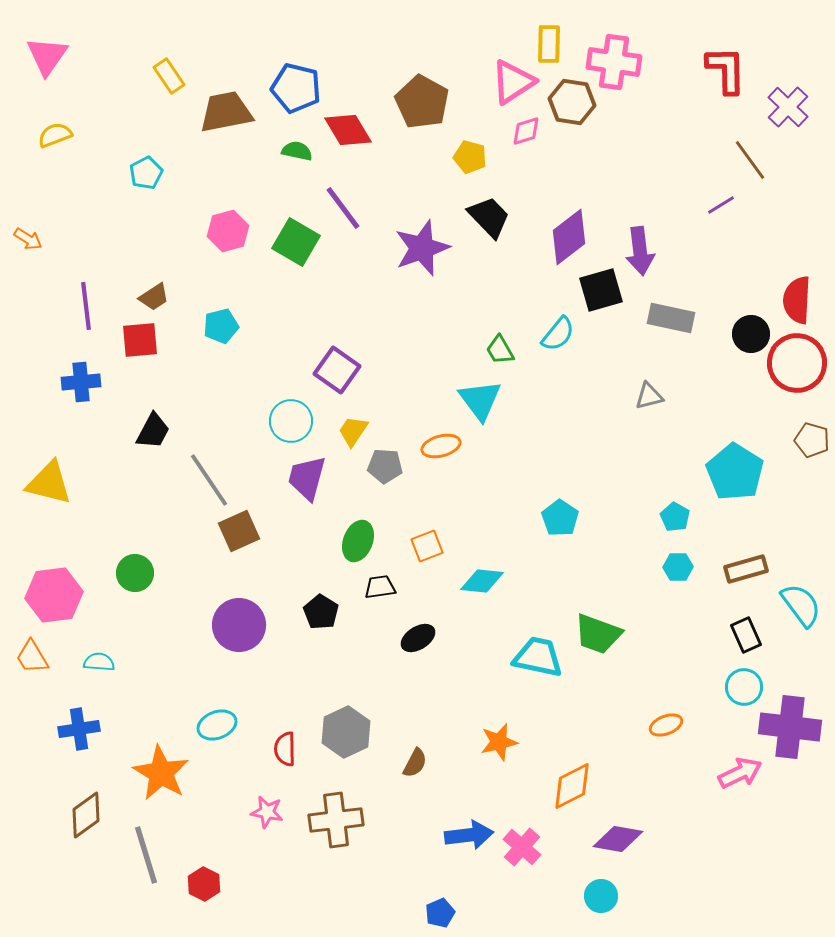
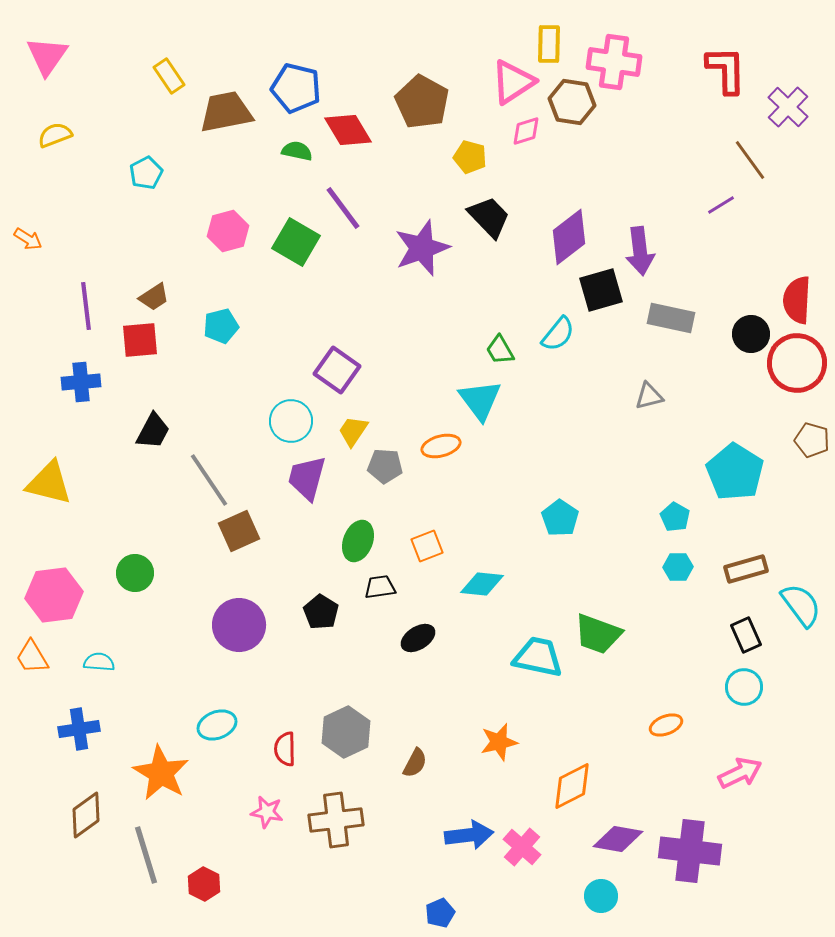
cyan diamond at (482, 581): moved 3 px down
purple cross at (790, 727): moved 100 px left, 124 px down
